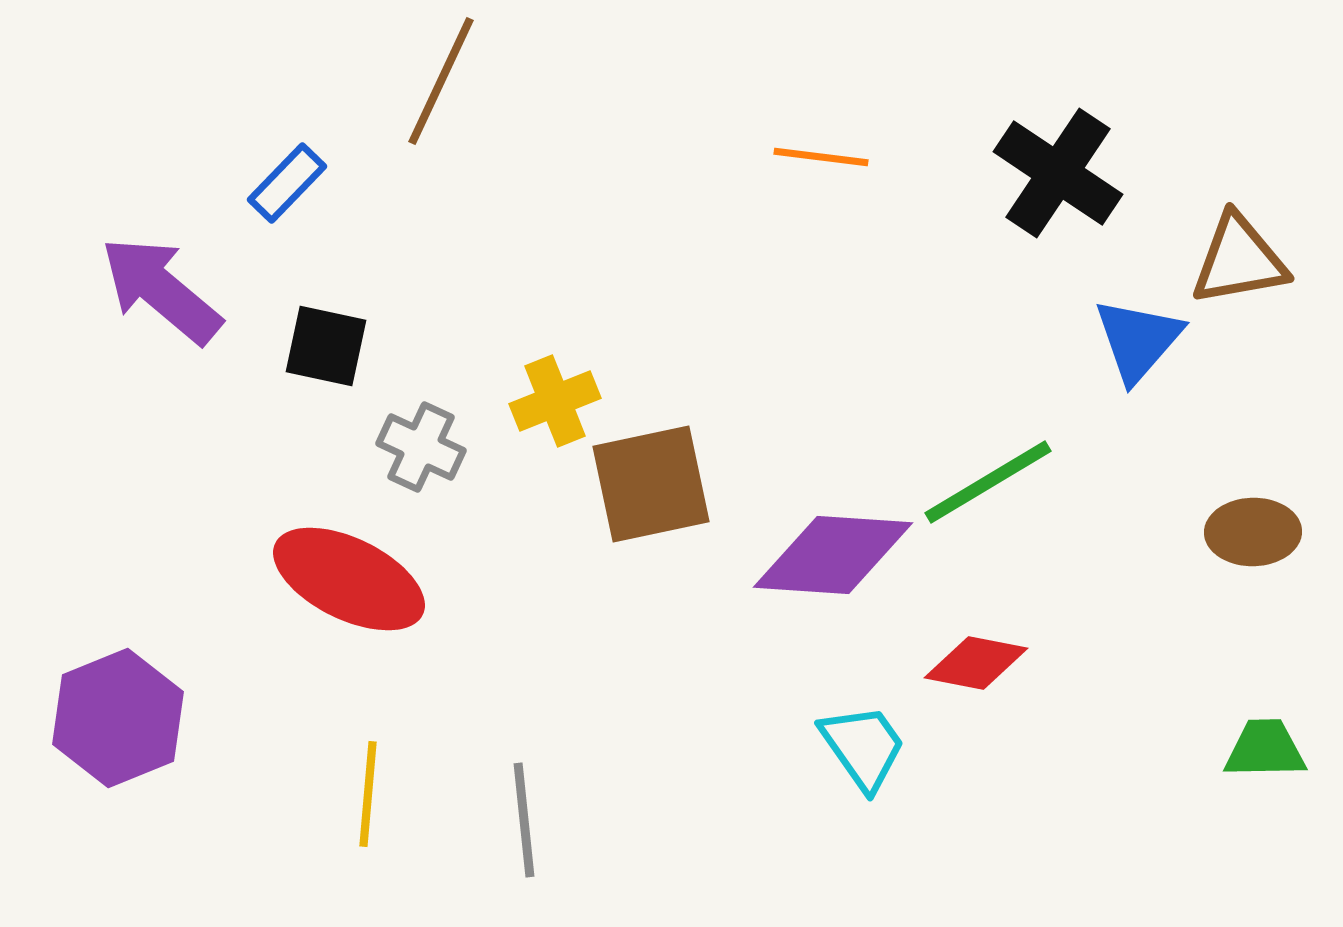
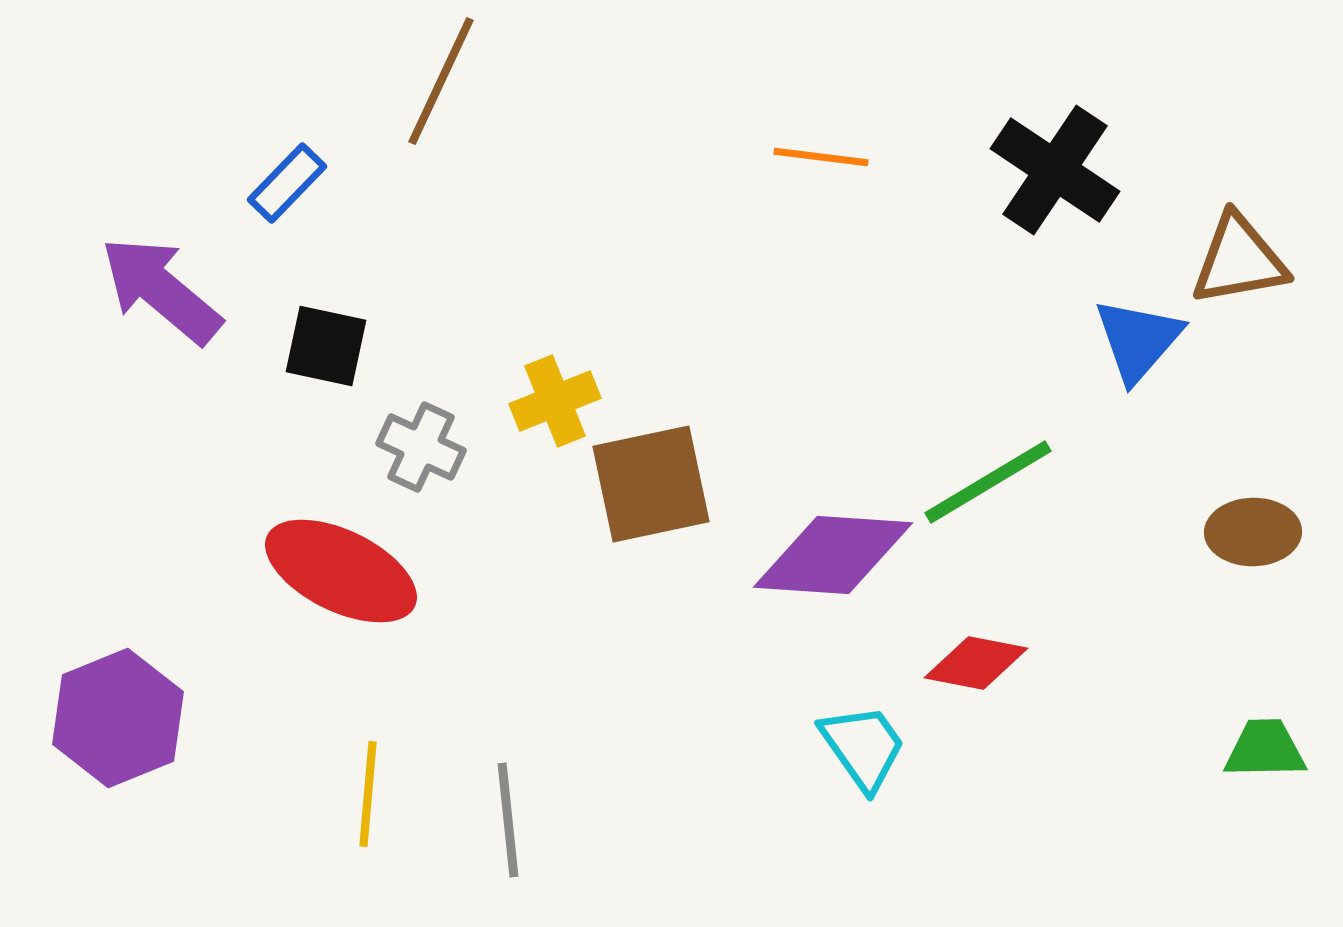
black cross: moved 3 px left, 3 px up
red ellipse: moved 8 px left, 8 px up
gray line: moved 16 px left
